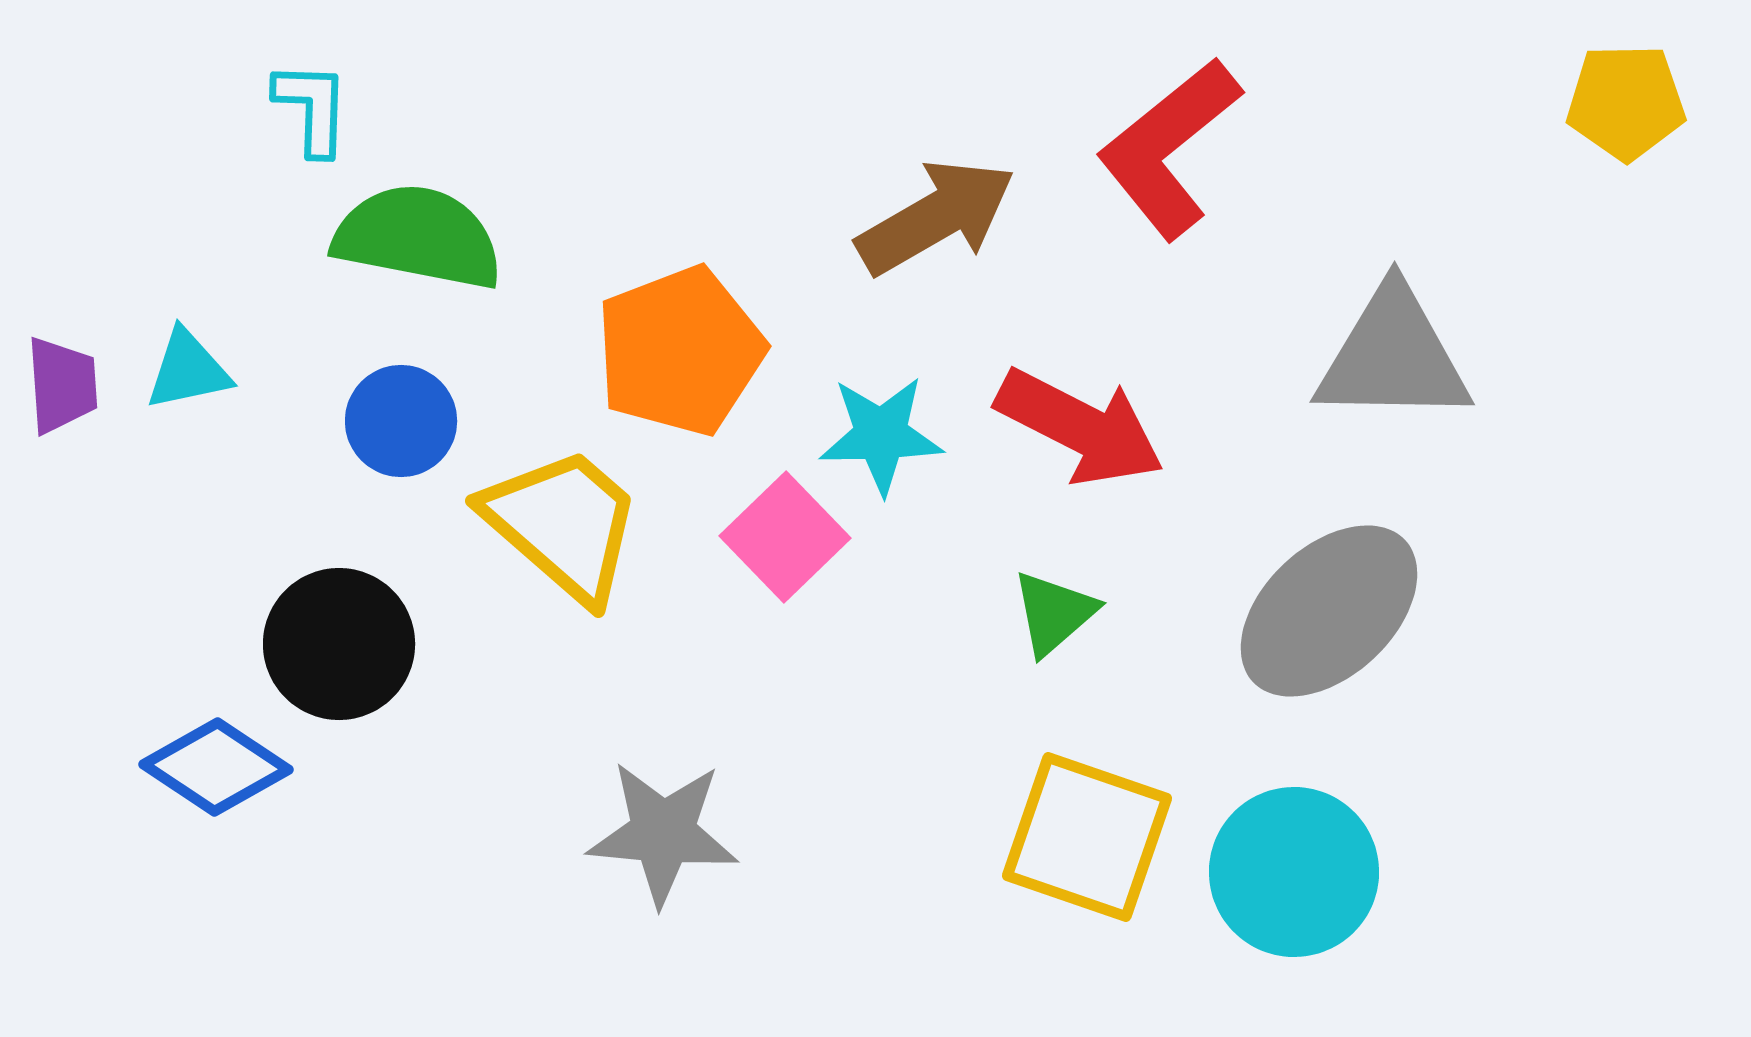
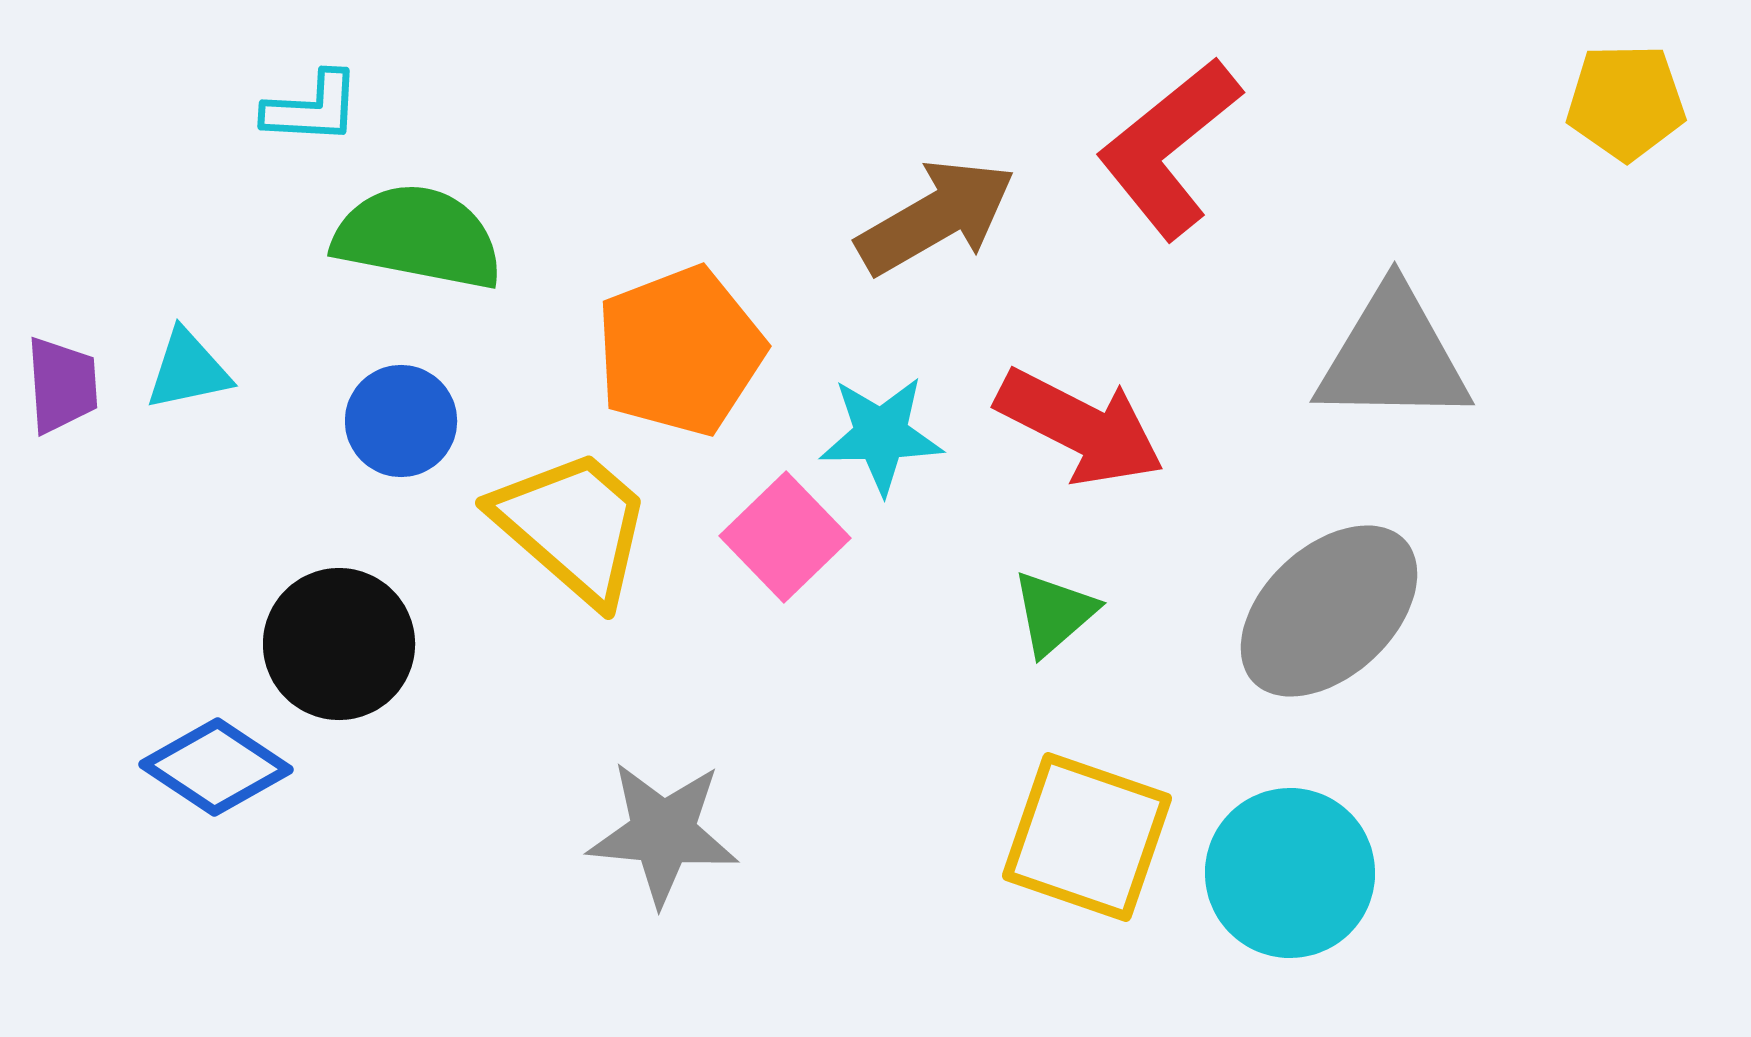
cyan L-shape: rotated 91 degrees clockwise
yellow trapezoid: moved 10 px right, 2 px down
cyan circle: moved 4 px left, 1 px down
